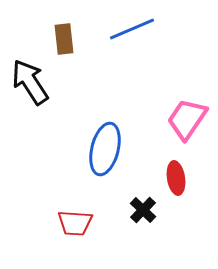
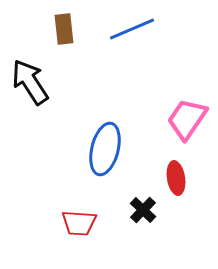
brown rectangle: moved 10 px up
red trapezoid: moved 4 px right
